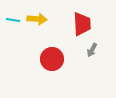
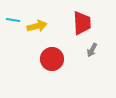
yellow arrow: moved 7 px down; rotated 18 degrees counterclockwise
red trapezoid: moved 1 px up
